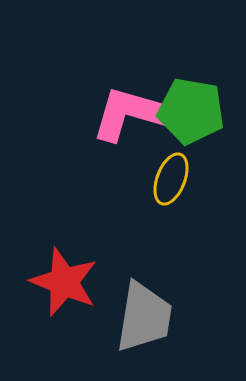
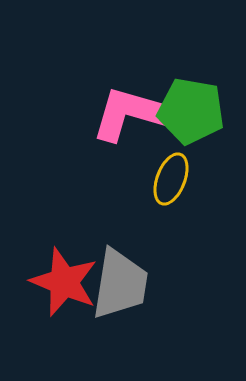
gray trapezoid: moved 24 px left, 33 px up
